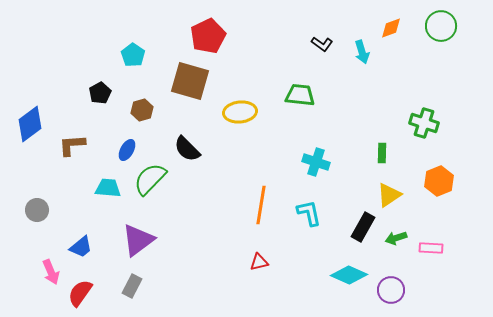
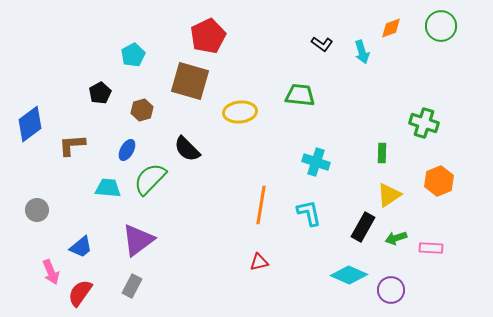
cyan pentagon: rotated 10 degrees clockwise
